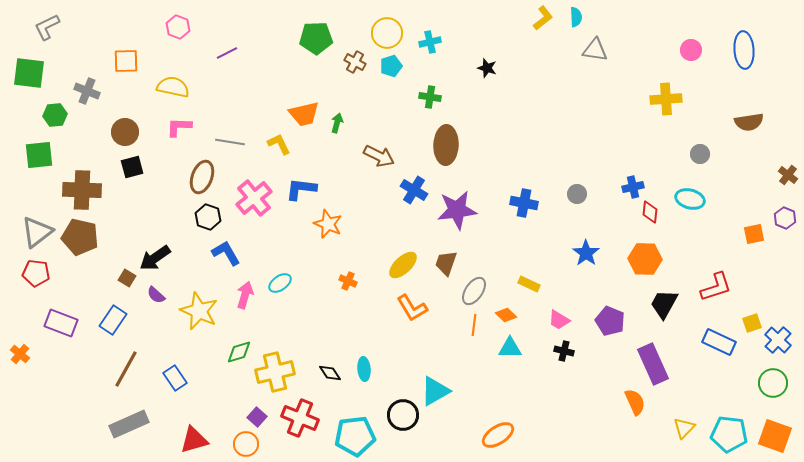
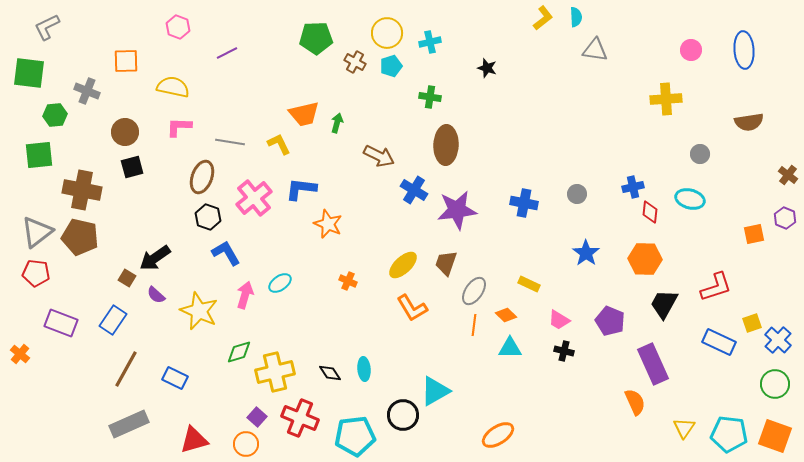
brown cross at (82, 190): rotated 9 degrees clockwise
blue rectangle at (175, 378): rotated 30 degrees counterclockwise
green circle at (773, 383): moved 2 px right, 1 px down
yellow triangle at (684, 428): rotated 10 degrees counterclockwise
